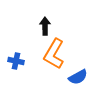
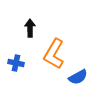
black arrow: moved 15 px left, 2 px down
blue cross: moved 2 px down
